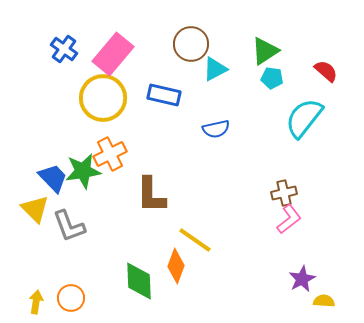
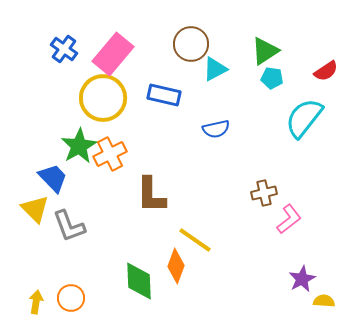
red semicircle: rotated 105 degrees clockwise
green star: moved 4 px left, 25 px up; rotated 21 degrees counterclockwise
brown cross: moved 20 px left
